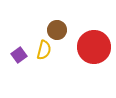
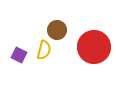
purple square: rotated 28 degrees counterclockwise
